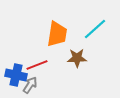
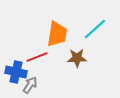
red line: moved 8 px up
blue cross: moved 3 px up
